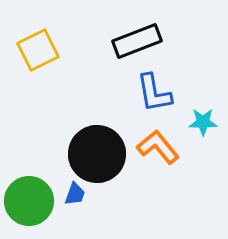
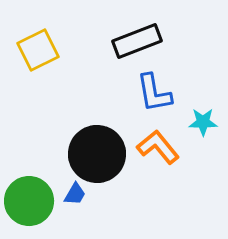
blue trapezoid: rotated 10 degrees clockwise
